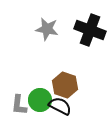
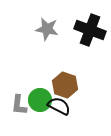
black semicircle: moved 1 px left
